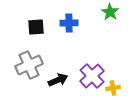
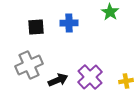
purple cross: moved 2 px left, 1 px down
yellow cross: moved 13 px right, 7 px up
